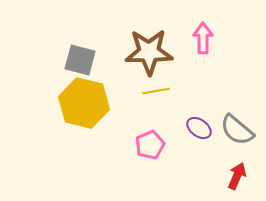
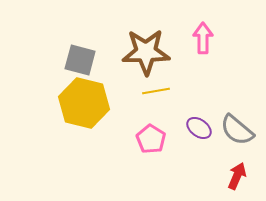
brown star: moved 3 px left
pink pentagon: moved 1 px right, 6 px up; rotated 16 degrees counterclockwise
